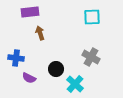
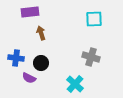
cyan square: moved 2 px right, 2 px down
brown arrow: moved 1 px right
gray cross: rotated 12 degrees counterclockwise
black circle: moved 15 px left, 6 px up
